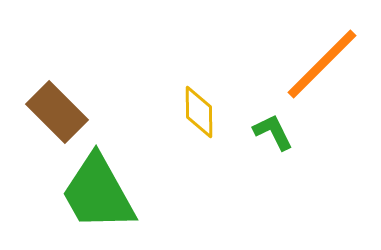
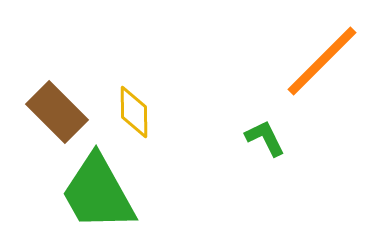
orange line: moved 3 px up
yellow diamond: moved 65 px left
green L-shape: moved 8 px left, 6 px down
